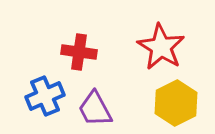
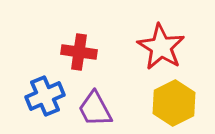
yellow hexagon: moved 2 px left
